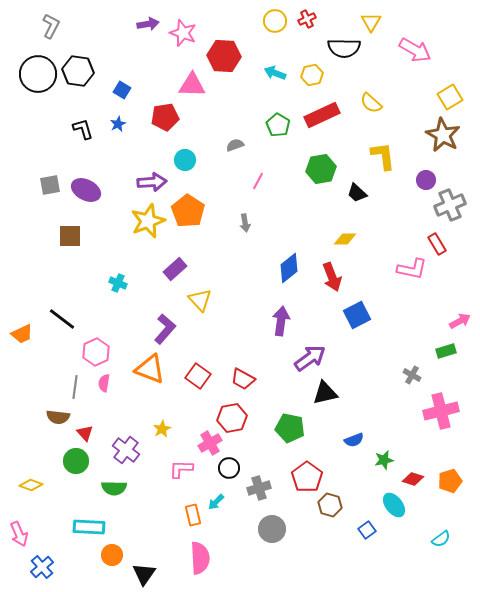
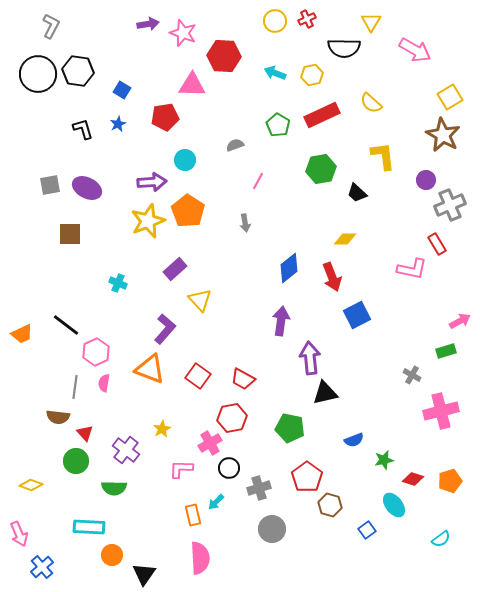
purple ellipse at (86, 190): moved 1 px right, 2 px up
brown square at (70, 236): moved 2 px up
black line at (62, 319): moved 4 px right, 6 px down
purple arrow at (310, 358): rotated 60 degrees counterclockwise
